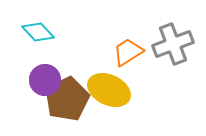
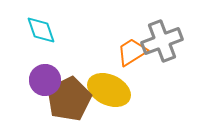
cyan diamond: moved 3 px right, 2 px up; rotated 24 degrees clockwise
gray cross: moved 11 px left, 3 px up
orange trapezoid: moved 4 px right
brown pentagon: moved 2 px right
